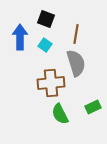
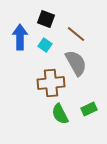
brown line: rotated 60 degrees counterclockwise
gray semicircle: rotated 12 degrees counterclockwise
green rectangle: moved 4 px left, 2 px down
